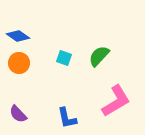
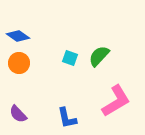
cyan square: moved 6 px right
